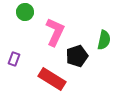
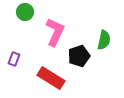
black pentagon: moved 2 px right
red rectangle: moved 1 px left, 1 px up
